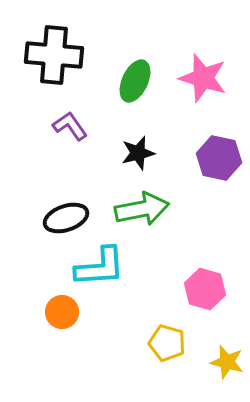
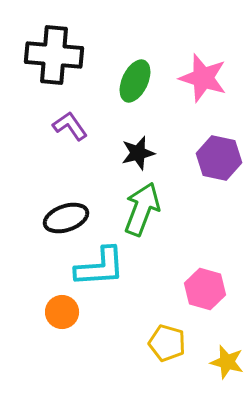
green arrow: rotated 58 degrees counterclockwise
